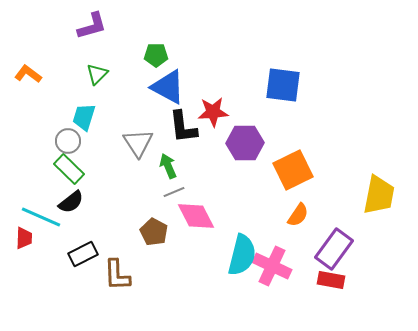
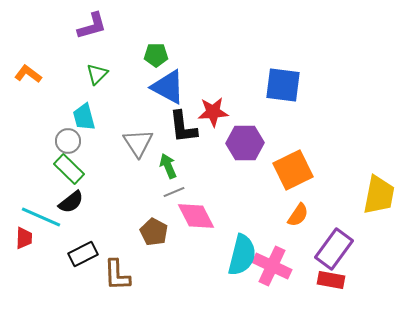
cyan trapezoid: rotated 32 degrees counterclockwise
